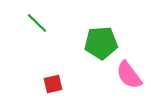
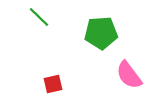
green line: moved 2 px right, 6 px up
green pentagon: moved 10 px up
